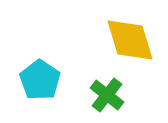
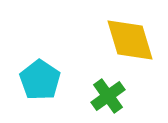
green cross: moved 1 px right, 1 px down; rotated 16 degrees clockwise
